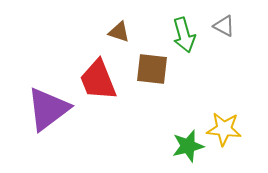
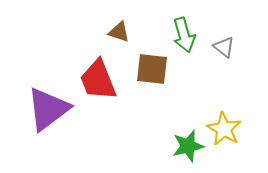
gray triangle: moved 21 px down; rotated 10 degrees clockwise
yellow star: rotated 24 degrees clockwise
